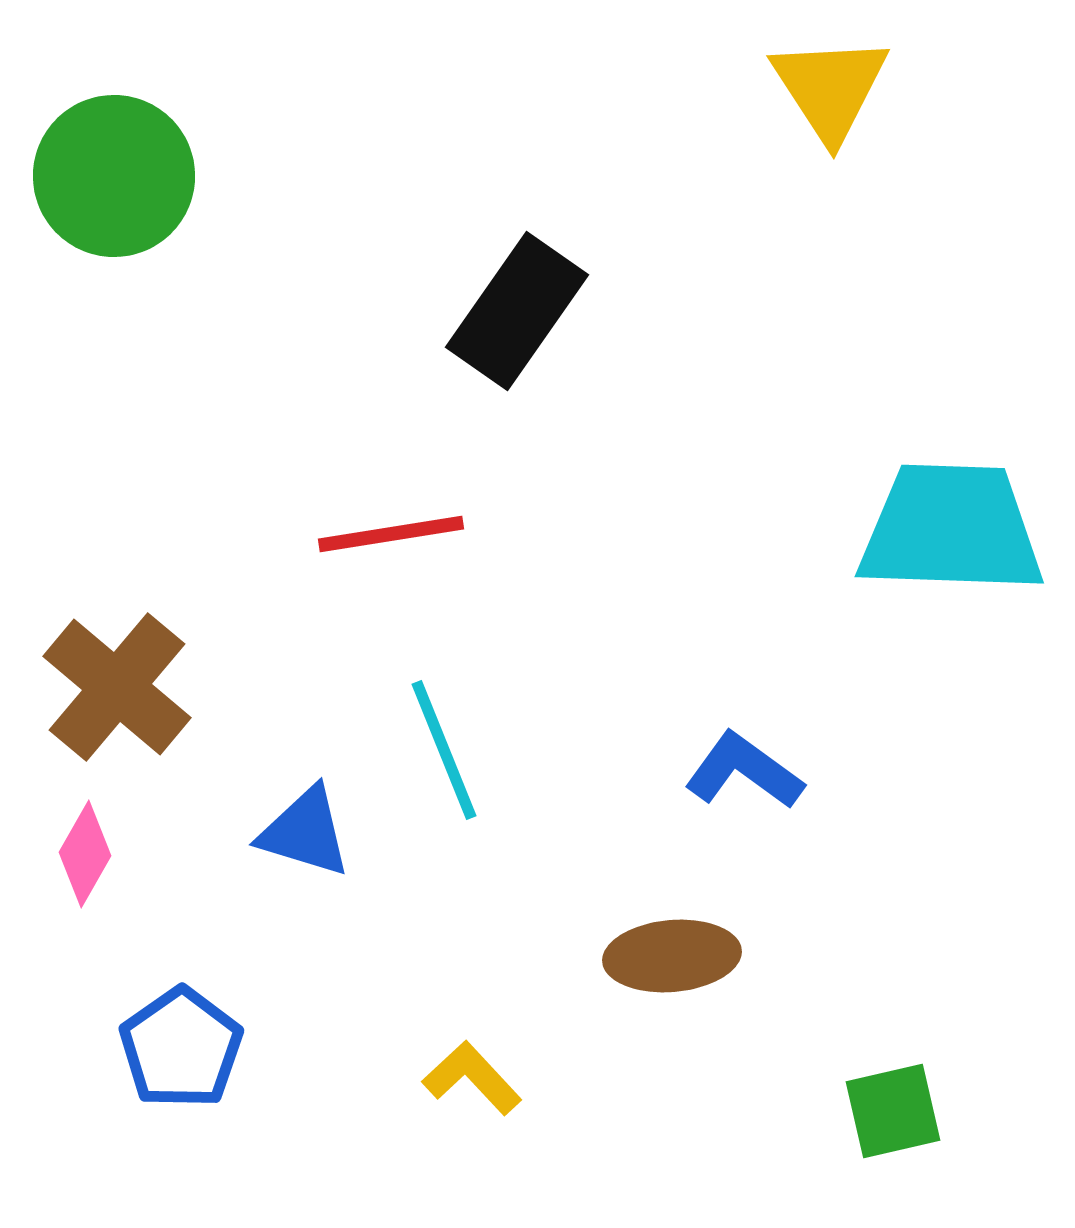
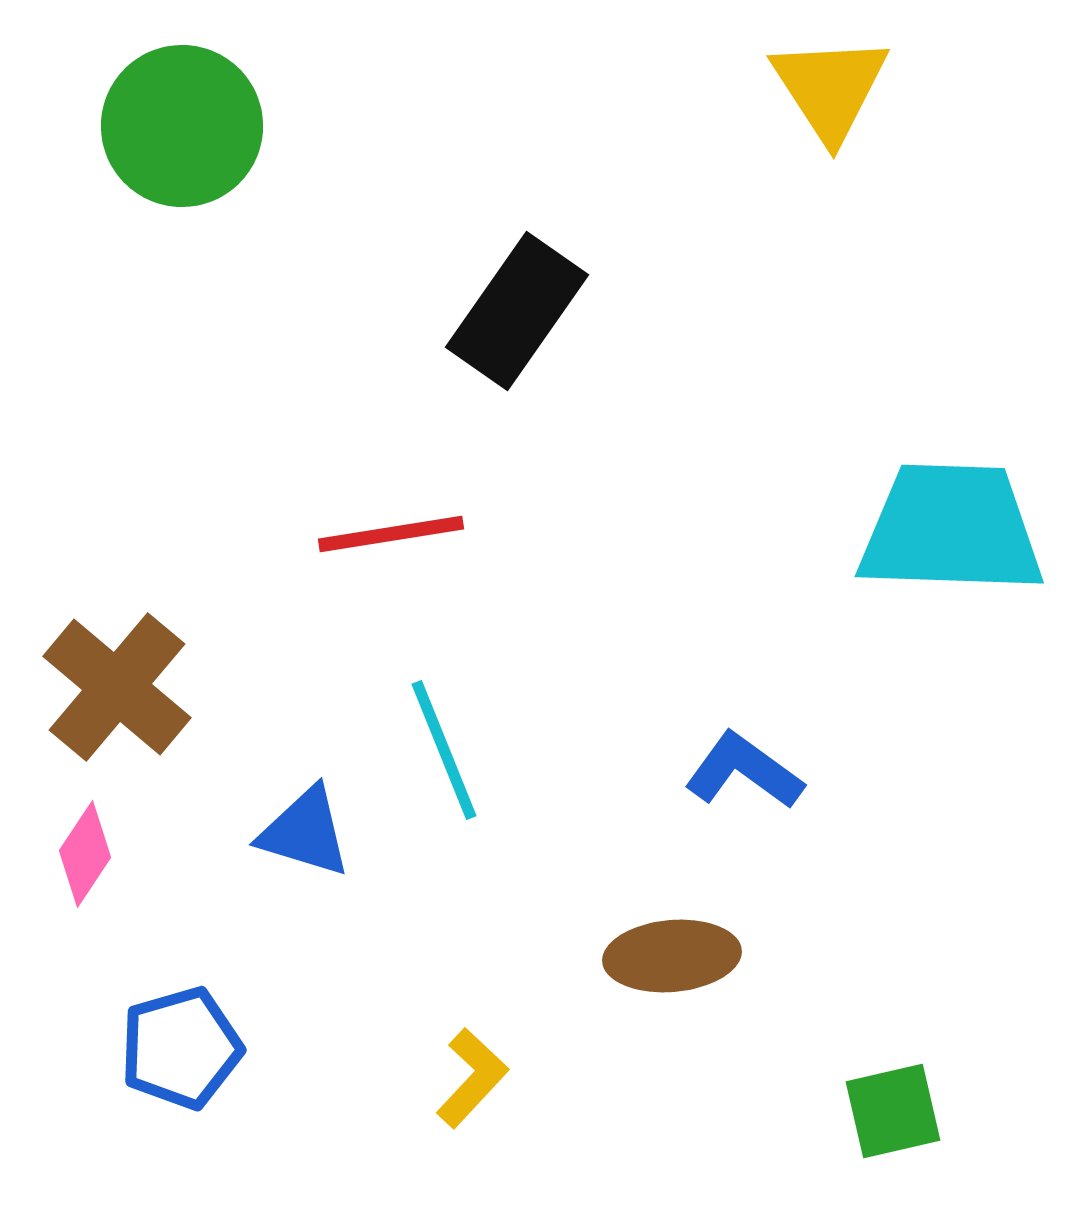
green circle: moved 68 px right, 50 px up
pink diamond: rotated 4 degrees clockwise
blue pentagon: rotated 19 degrees clockwise
yellow L-shape: rotated 86 degrees clockwise
